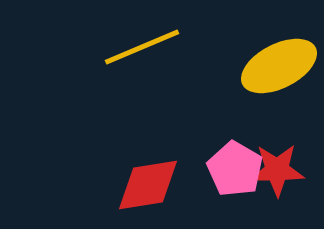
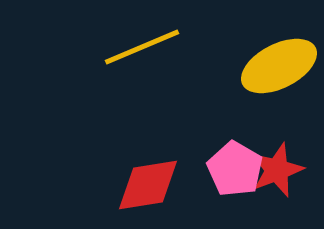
red star: rotated 20 degrees counterclockwise
